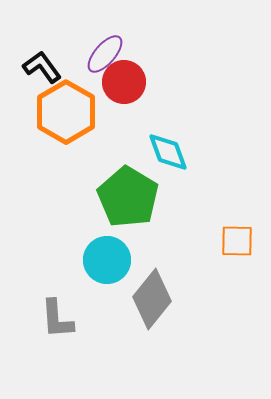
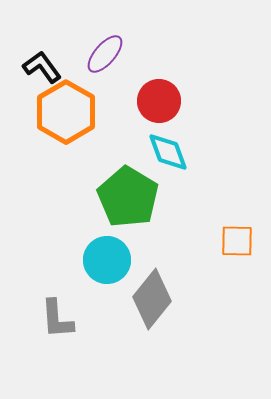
red circle: moved 35 px right, 19 px down
